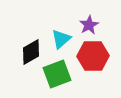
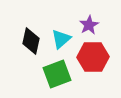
black diamond: moved 11 px up; rotated 48 degrees counterclockwise
red hexagon: moved 1 px down
